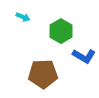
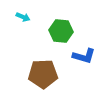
green hexagon: rotated 25 degrees counterclockwise
blue L-shape: rotated 15 degrees counterclockwise
